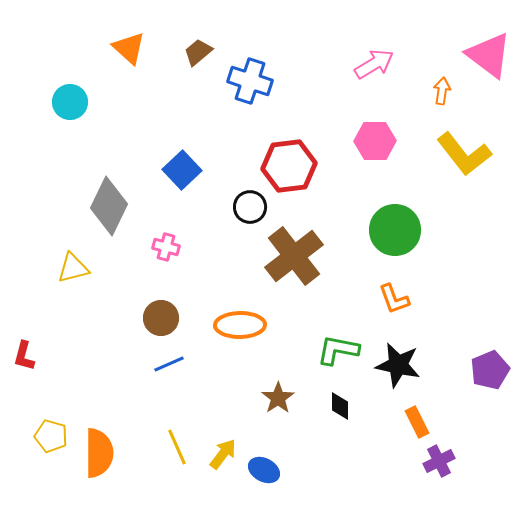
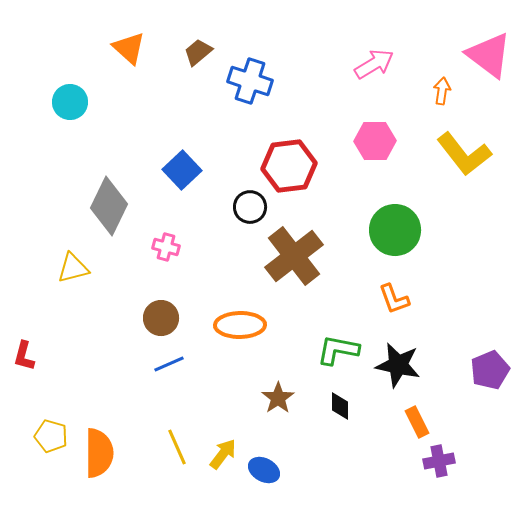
purple cross: rotated 16 degrees clockwise
